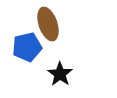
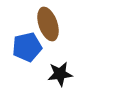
black star: rotated 30 degrees clockwise
